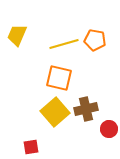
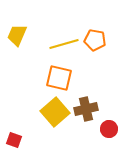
red square: moved 17 px left, 7 px up; rotated 28 degrees clockwise
